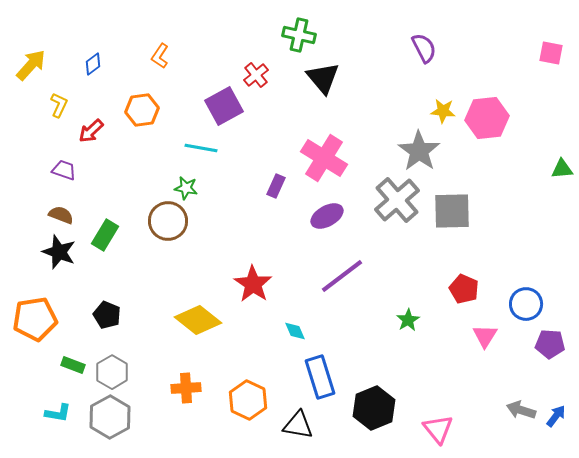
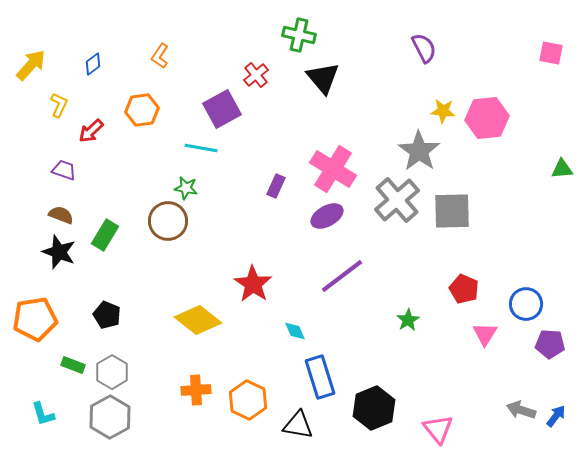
purple square at (224, 106): moved 2 px left, 3 px down
pink cross at (324, 158): moved 9 px right, 11 px down
pink triangle at (485, 336): moved 2 px up
orange cross at (186, 388): moved 10 px right, 2 px down
cyan L-shape at (58, 413): moved 15 px left, 1 px down; rotated 64 degrees clockwise
